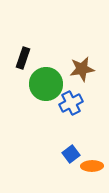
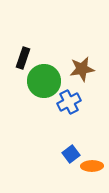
green circle: moved 2 px left, 3 px up
blue cross: moved 2 px left, 1 px up
